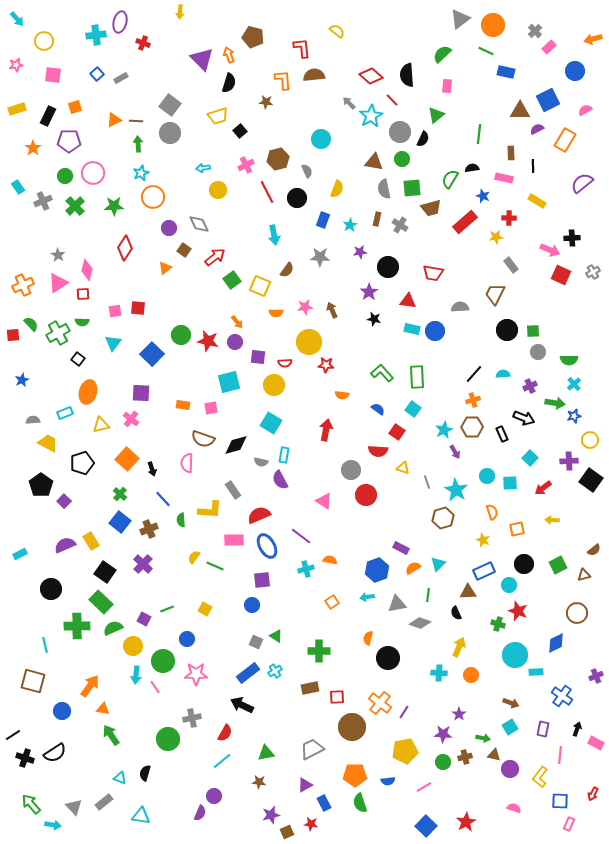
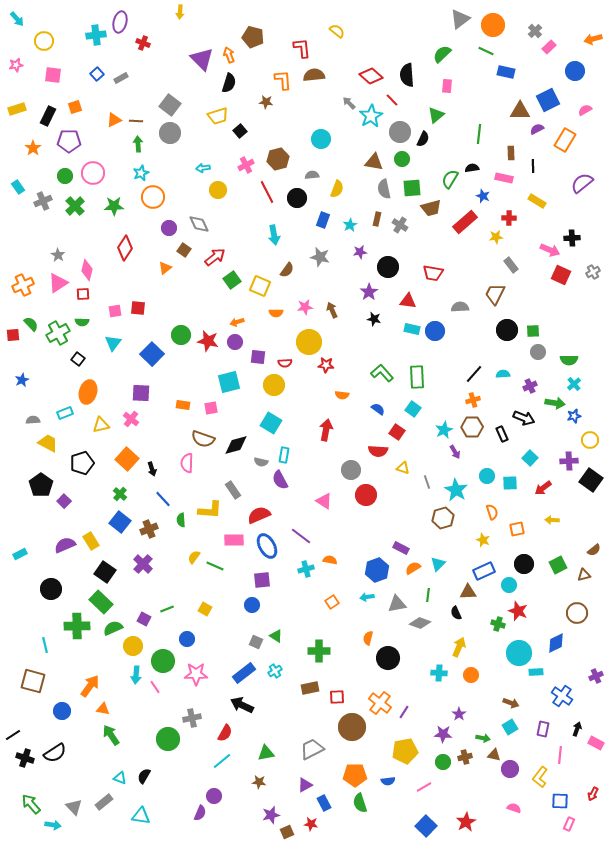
gray semicircle at (307, 171): moved 5 px right, 4 px down; rotated 72 degrees counterclockwise
gray star at (320, 257): rotated 12 degrees clockwise
orange arrow at (237, 322): rotated 112 degrees clockwise
cyan circle at (515, 655): moved 4 px right, 2 px up
blue rectangle at (248, 673): moved 4 px left
black semicircle at (145, 773): moved 1 px left, 3 px down; rotated 14 degrees clockwise
